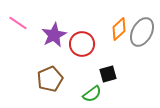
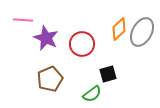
pink line: moved 5 px right, 3 px up; rotated 30 degrees counterclockwise
purple star: moved 8 px left, 3 px down; rotated 20 degrees counterclockwise
